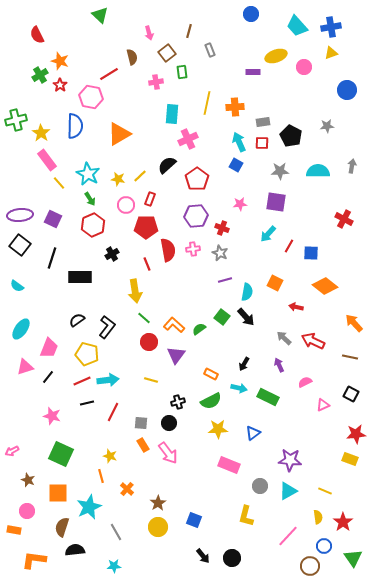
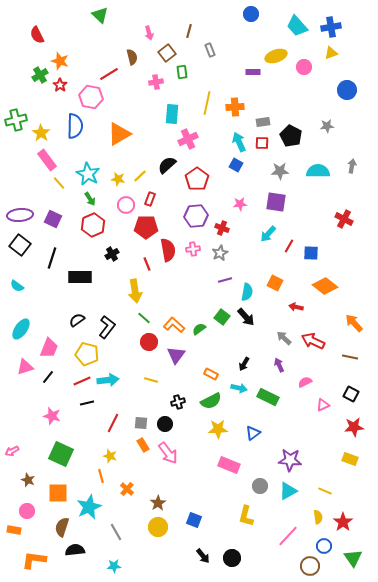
gray star at (220, 253): rotated 21 degrees clockwise
red line at (113, 412): moved 11 px down
black circle at (169, 423): moved 4 px left, 1 px down
red star at (356, 434): moved 2 px left, 7 px up
